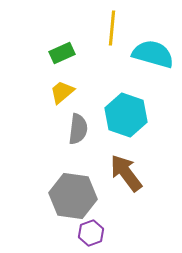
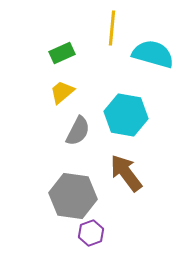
cyan hexagon: rotated 9 degrees counterclockwise
gray semicircle: moved 2 px down; rotated 20 degrees clockwise
